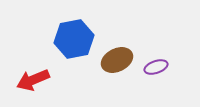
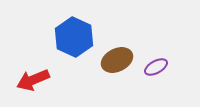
blue hexagon: moved 2 px up; rotated 24 degrees counterclockwise
purple ellipse: rotated 10 degrees counterclockwise
